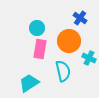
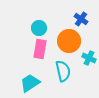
blue cross: moved 1 px right, 1 px down
cyan circle: moved 2 px right
cyan trapezoid: moved 1 px right
